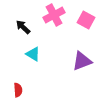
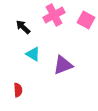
purple triangle: moved 19 px left, 4 px down
